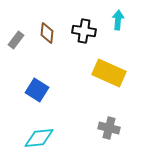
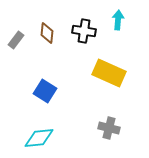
blue square: moved 8 px right, 1 px down
